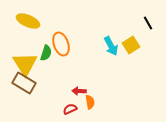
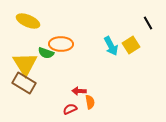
orange ellipse: rotated 70 degrees counterclockwise
green semicircle: rotated 91 degrees clockwise
